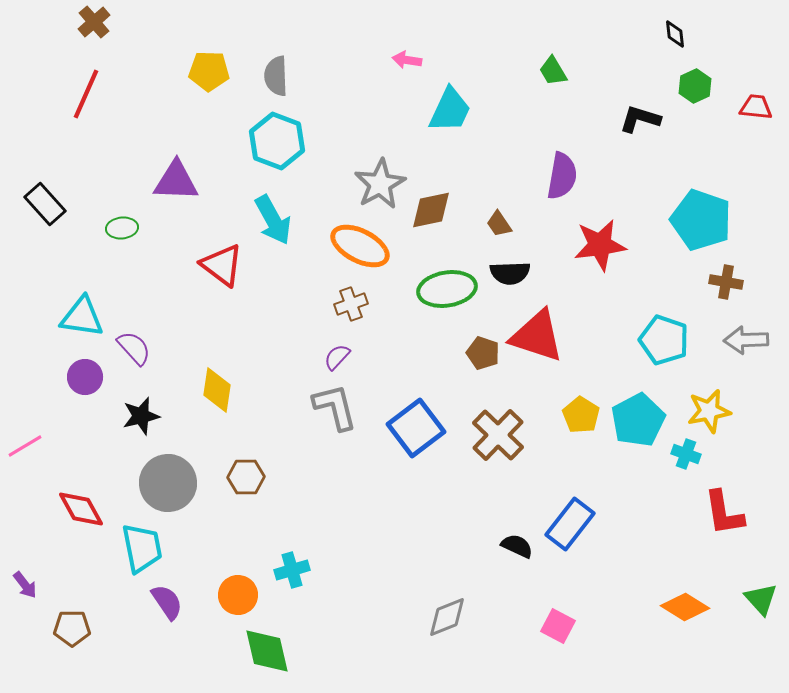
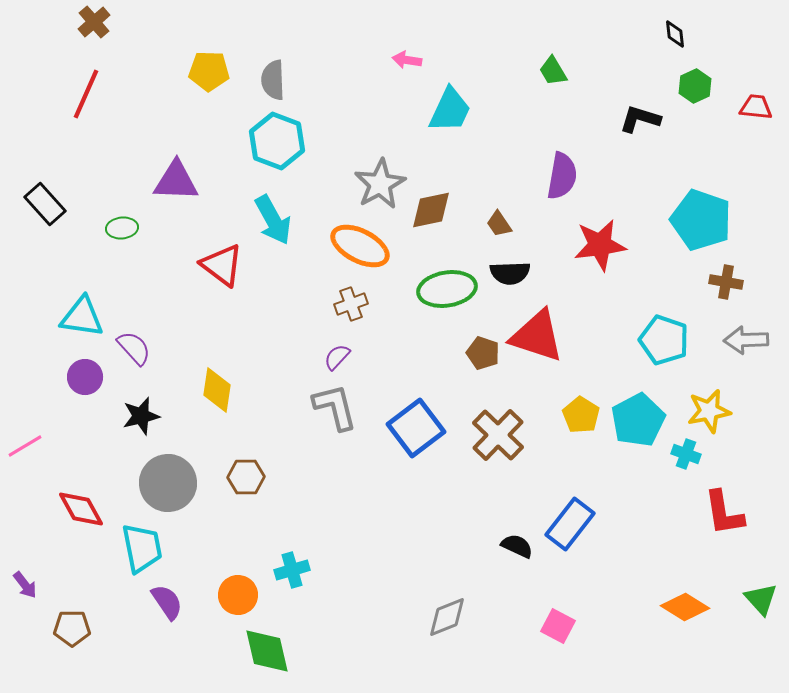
gray semicircle at (276, 76): moved 3 px left, 4 px down
